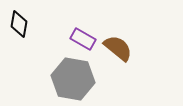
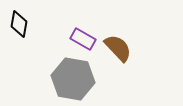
brown semicircle: rotated 8 degrees clockwise
